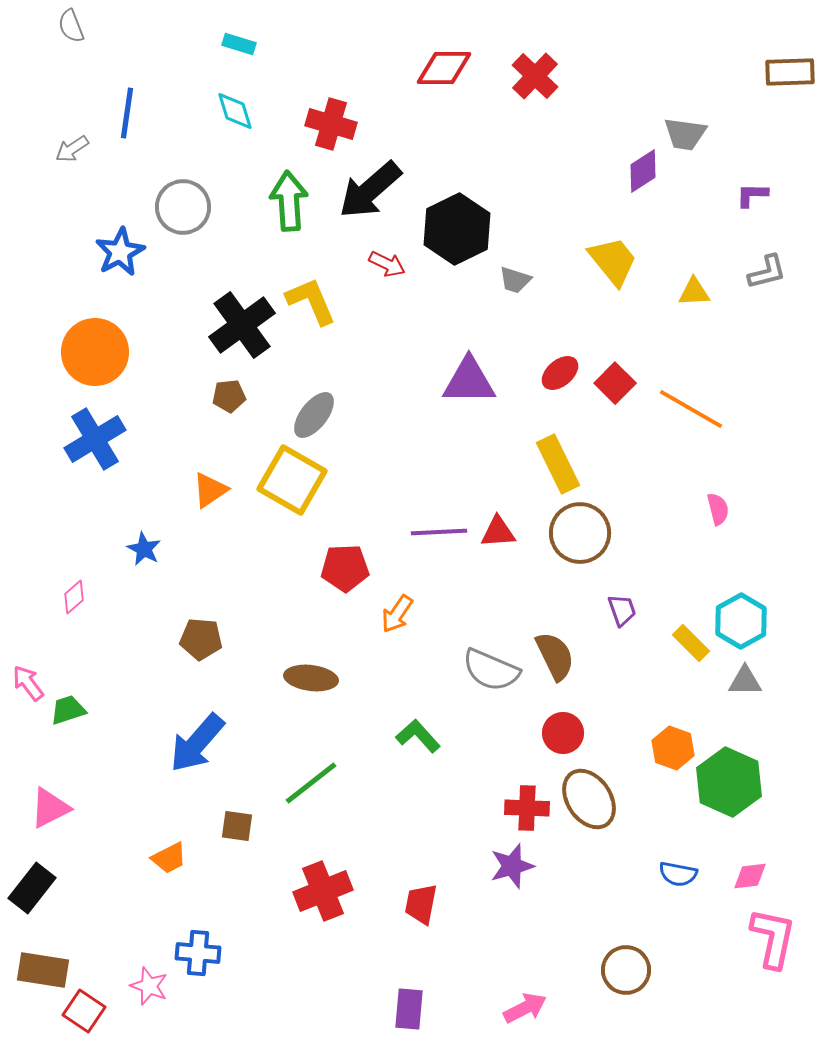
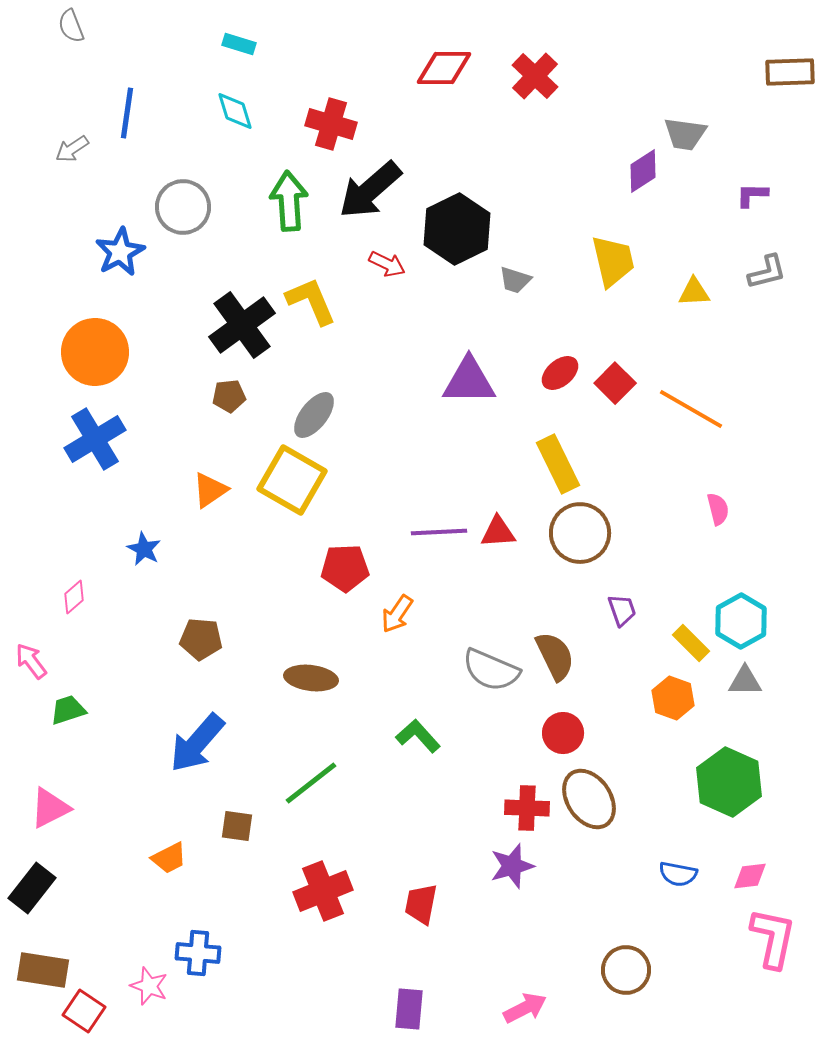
yellow trapezoid at (613, 261): rotated 26 degrees clockwise
pink arrow at (28, 683): moved 3 px right, 22 px up
orange hexagon at (673, 748): moved 50 px up
